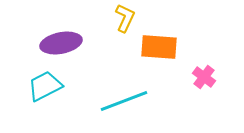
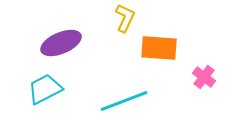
purple ellipse: rotated 12 degrees counterclockwise
orange rectangle: moved 1 px down
cyan trapezoid: moved 3 px down
